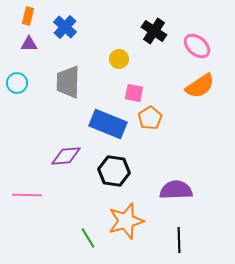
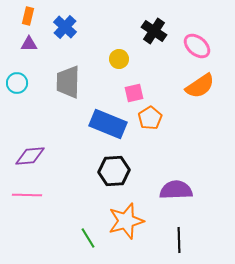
pink square: rotated 24 degrees counterclockwise
purple diamond: moved 36 px left
black hexagon: rotated 12 degrees counterclockwise
